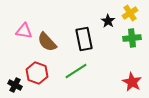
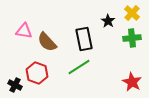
yellow cross: moved 2 px right; rotated 14 degrees counterclockwise
green line: moved 3 px right, 4 px up
